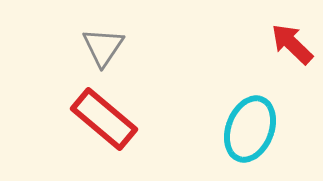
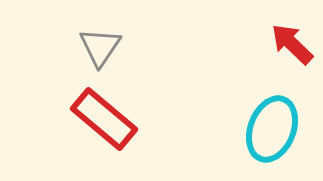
gray triangle: moved 3 px left
cyan ellipse: moved 22 px right
